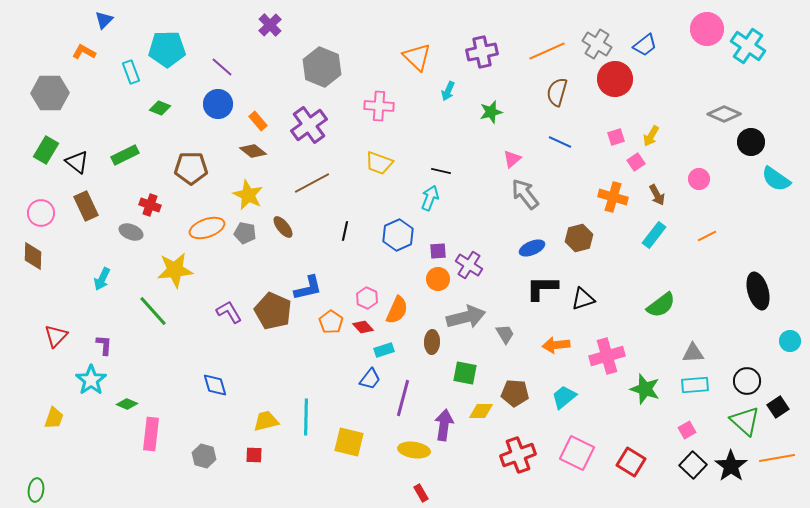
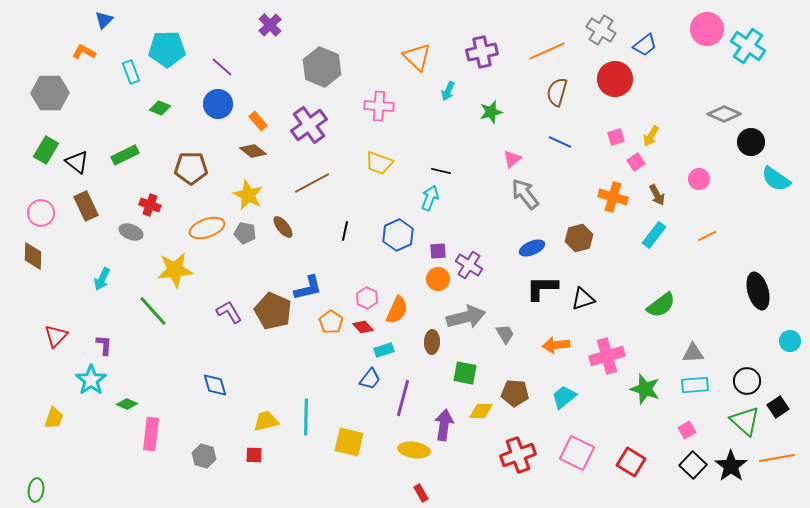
gray cross at (597, 44): moved 4 px right, 14 px up
